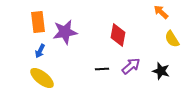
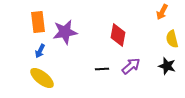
orange arrow: moved 1 px right; rotated 105 degrees counterclockwise
yellow semicircle: rotated 18 degrees clockwise
black star: moved 6 px right, 5 px up
